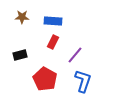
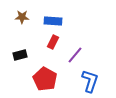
blue L-shape: moved 7 px right
